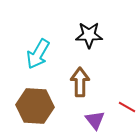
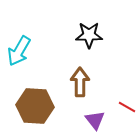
cyan arrow: moved 19 px left, 3 px up
